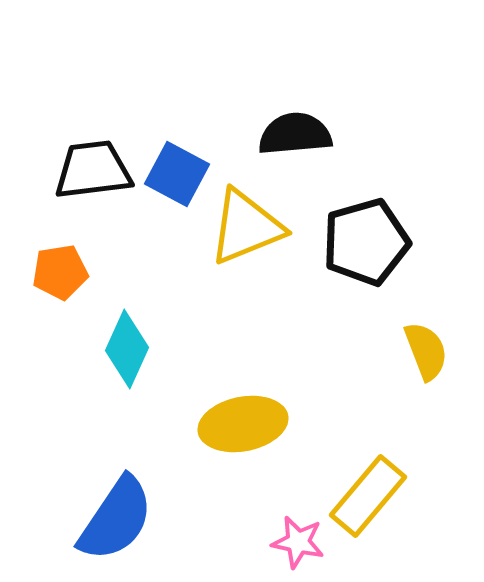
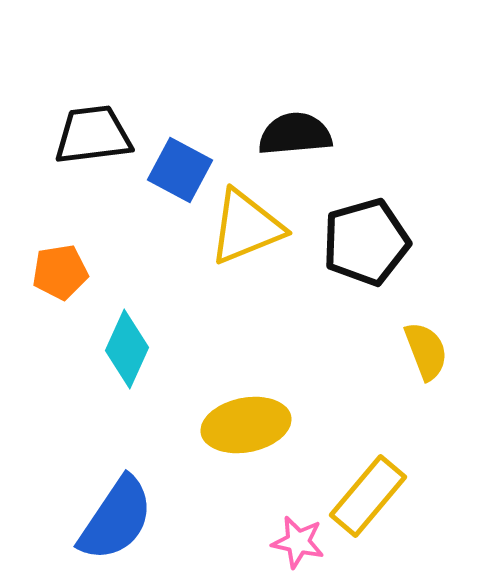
black trapezoid: moved 35 px up
blue square: moved 3 px right, 4 px up
yellow ellipse: moved 3 px right, 1 px down
